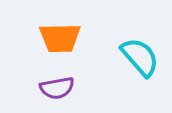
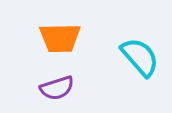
purple semicircle: rotated 8 degrees counterclockwise
